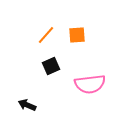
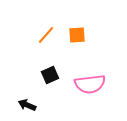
black square: moved 1 px left, 9 px down
